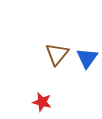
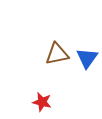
brown triangle: rotated 40 degrees clockwise
